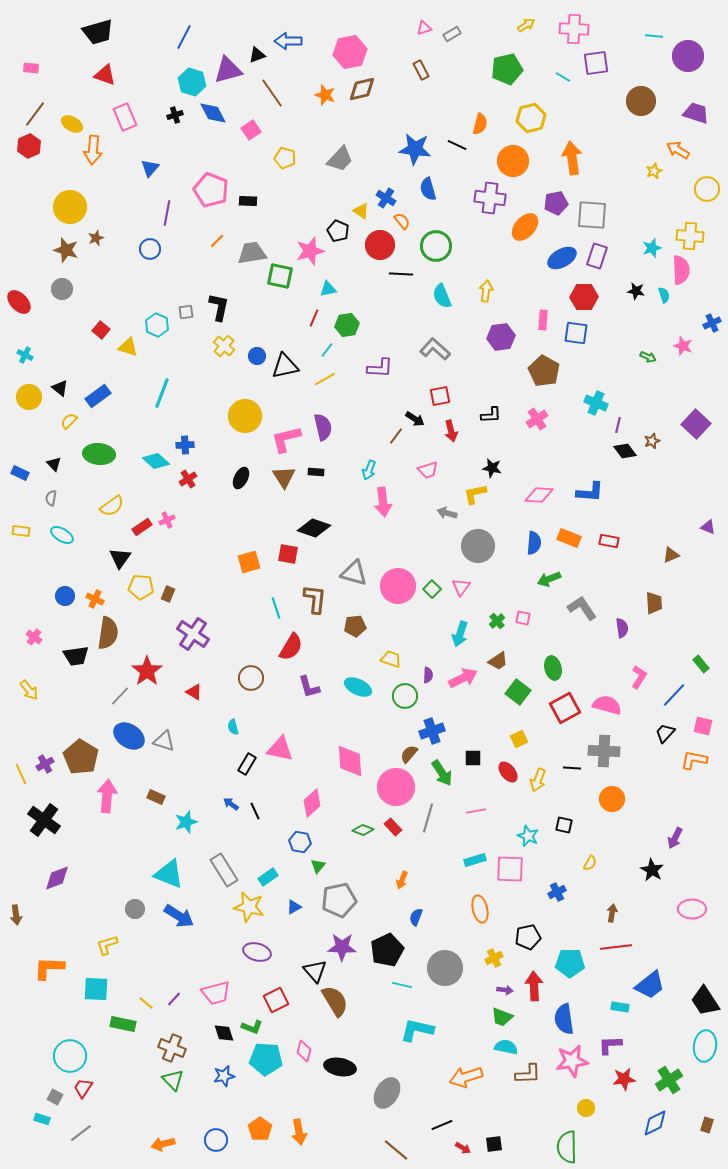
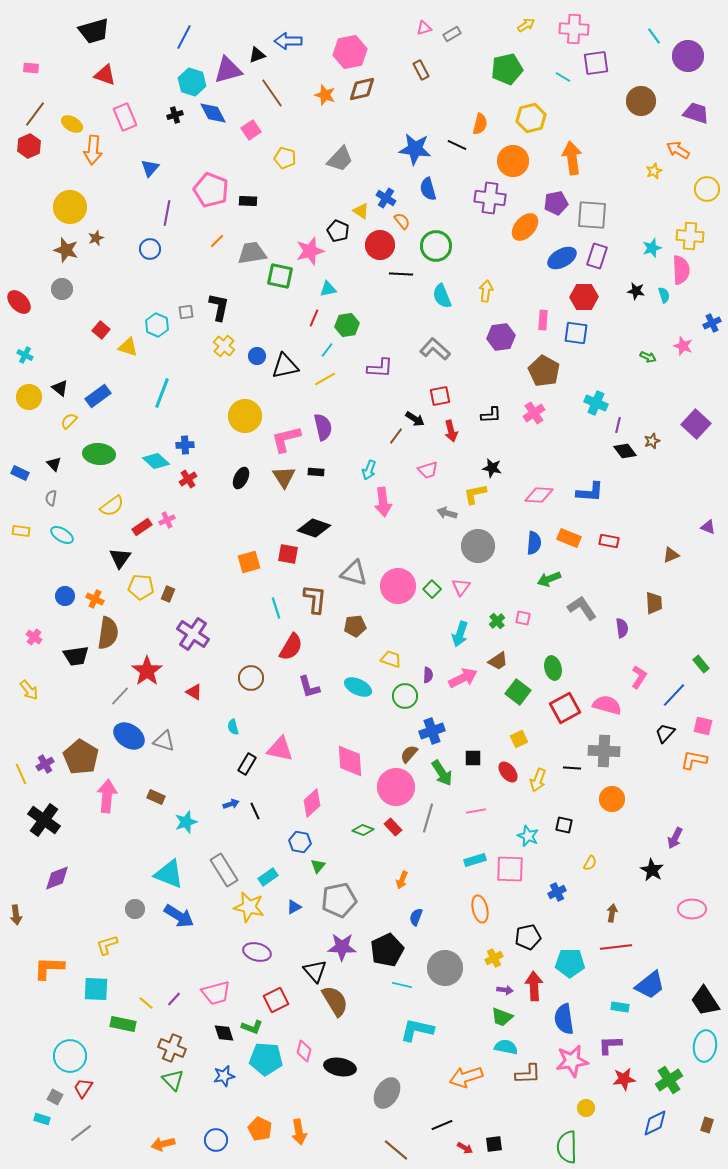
black trapezoid at (98, 32): moved 4 px left, 1 px up
cyan line at (654, 36): rotated 48 degrees clockwise
pink cross at (537, 419): moved 3 px left, 6 px up
blue arrow at (231, 804): rotated 126 degrees clockwise
orange pentagon at (260, 1129): rotated 10 degrees counterclockwise
red arrow at (463, 1148): moved 2 px right
